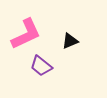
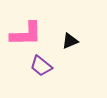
pink L-shape: rotated 24 degrees clockwise
